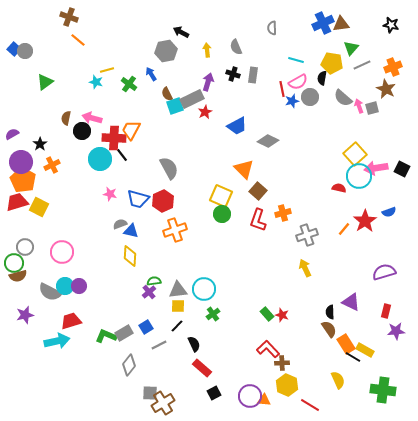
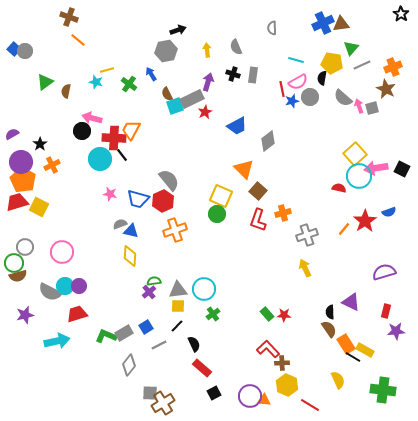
black star at (391, 25): moved 10 px right, 11 px up; rotated 21 degrees clockwise
black arrow at (181, 32): moved 3 px left, 2 px up; rotated 133 degrees clockwise
brown semicircle at (66, 118): moved 27 px up
gray diamond at (268, 141): rotated 65 degrees counterclockwise
gray semicircle at (169, 168): moved 12 px down; rotated 10 degrees counterclockwise
green circle at (222, 214): moved 5 px left
red star at (282, 315): moved 2 px right; rotated 16 degrees counterclockwise
red trapezoid at (71, 321): moved 6 px right, 7 px up
